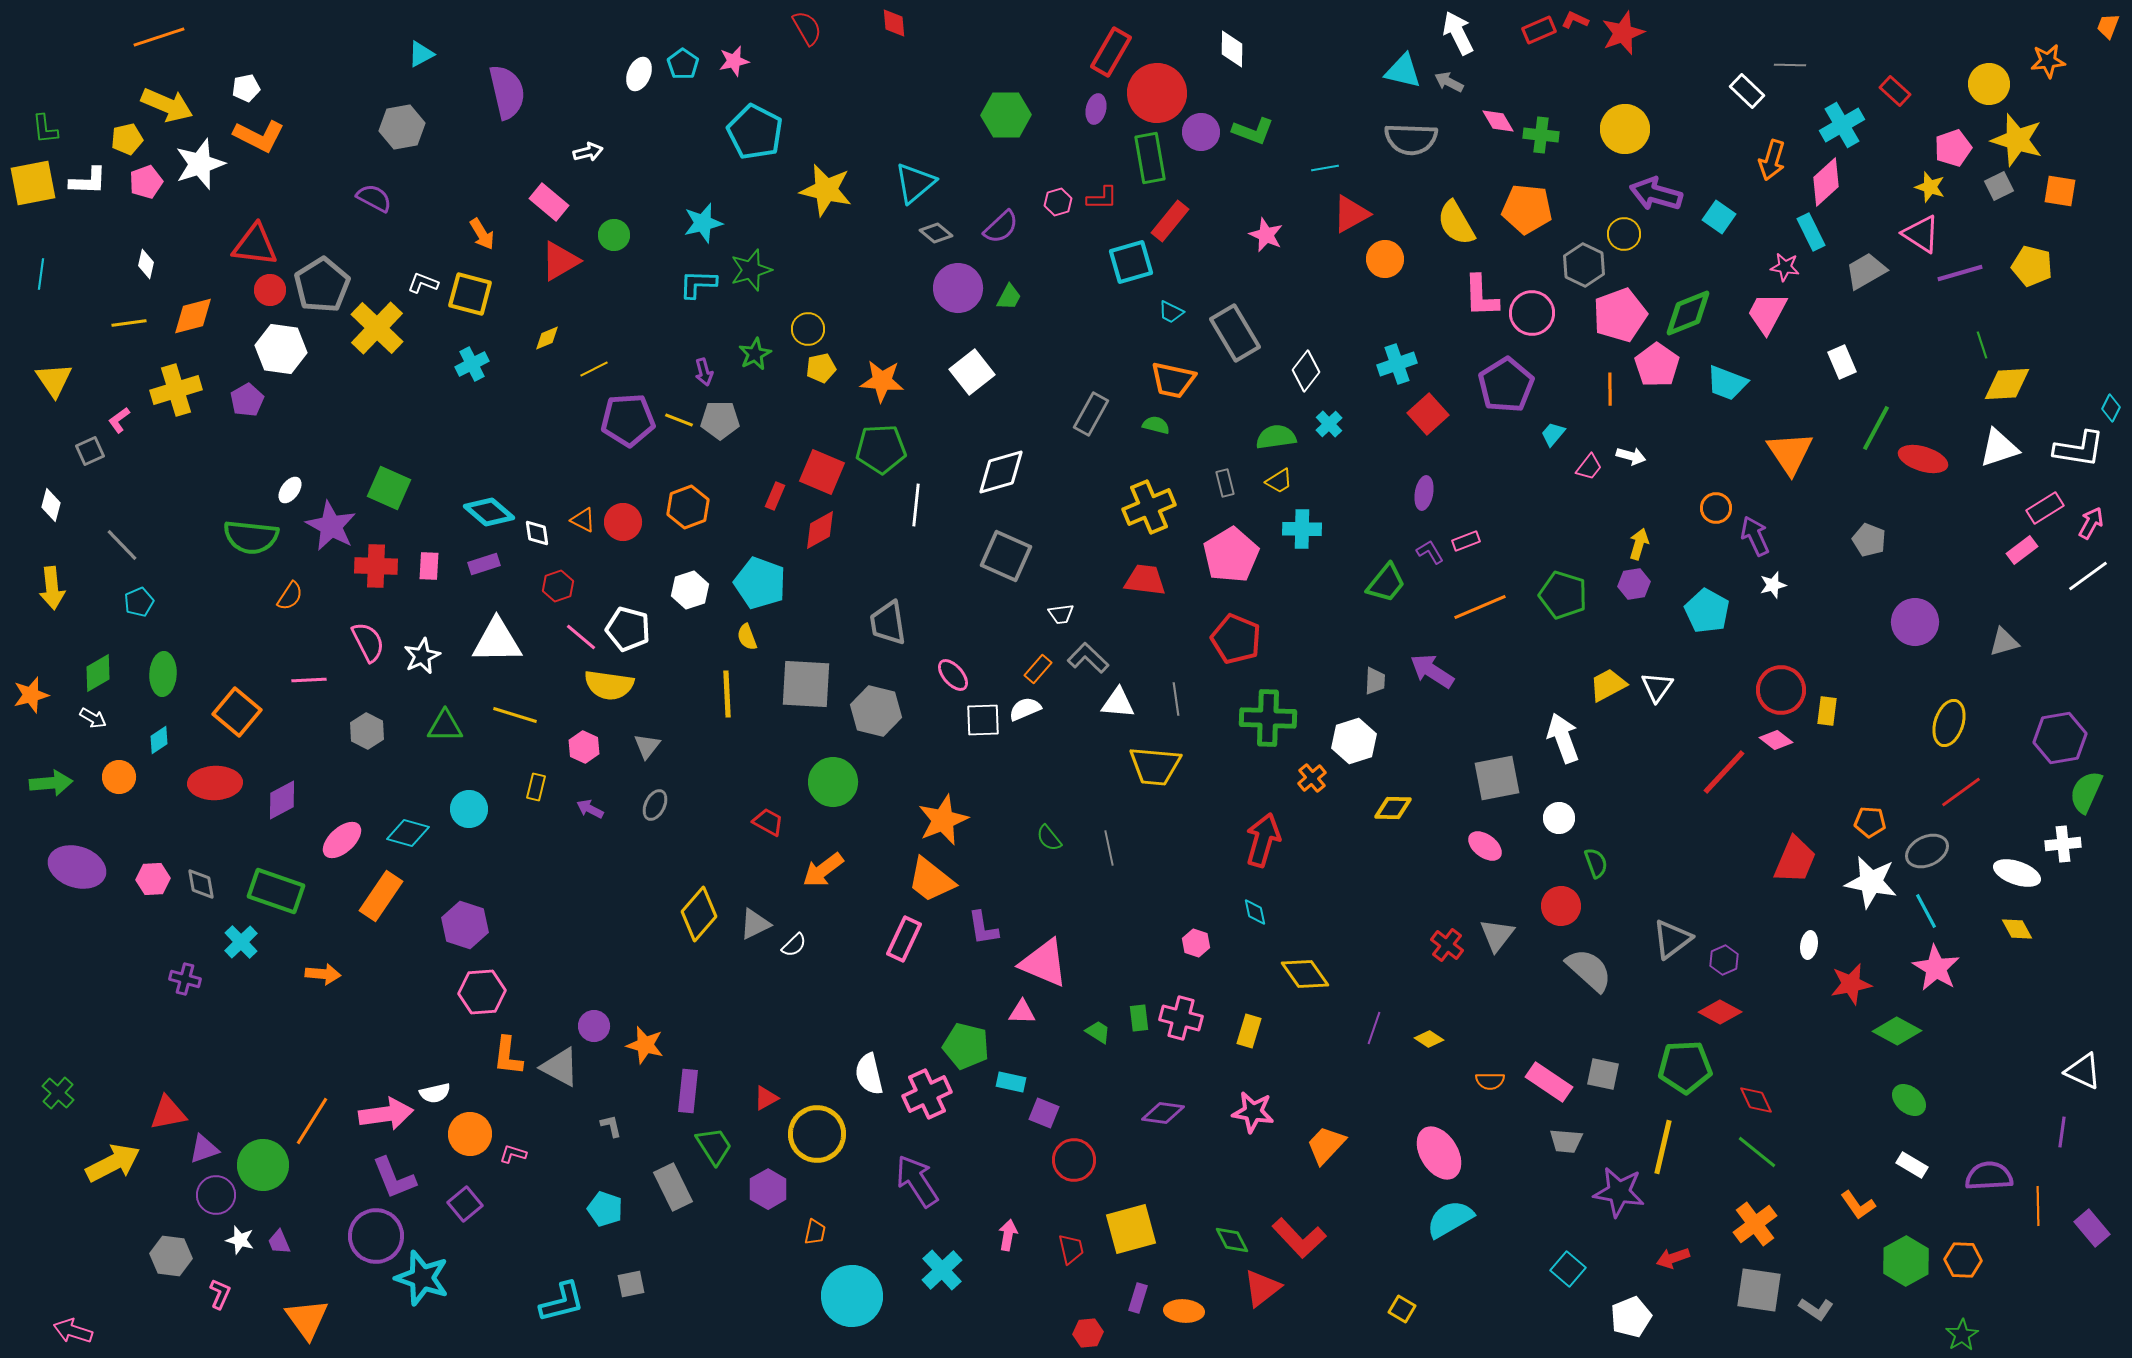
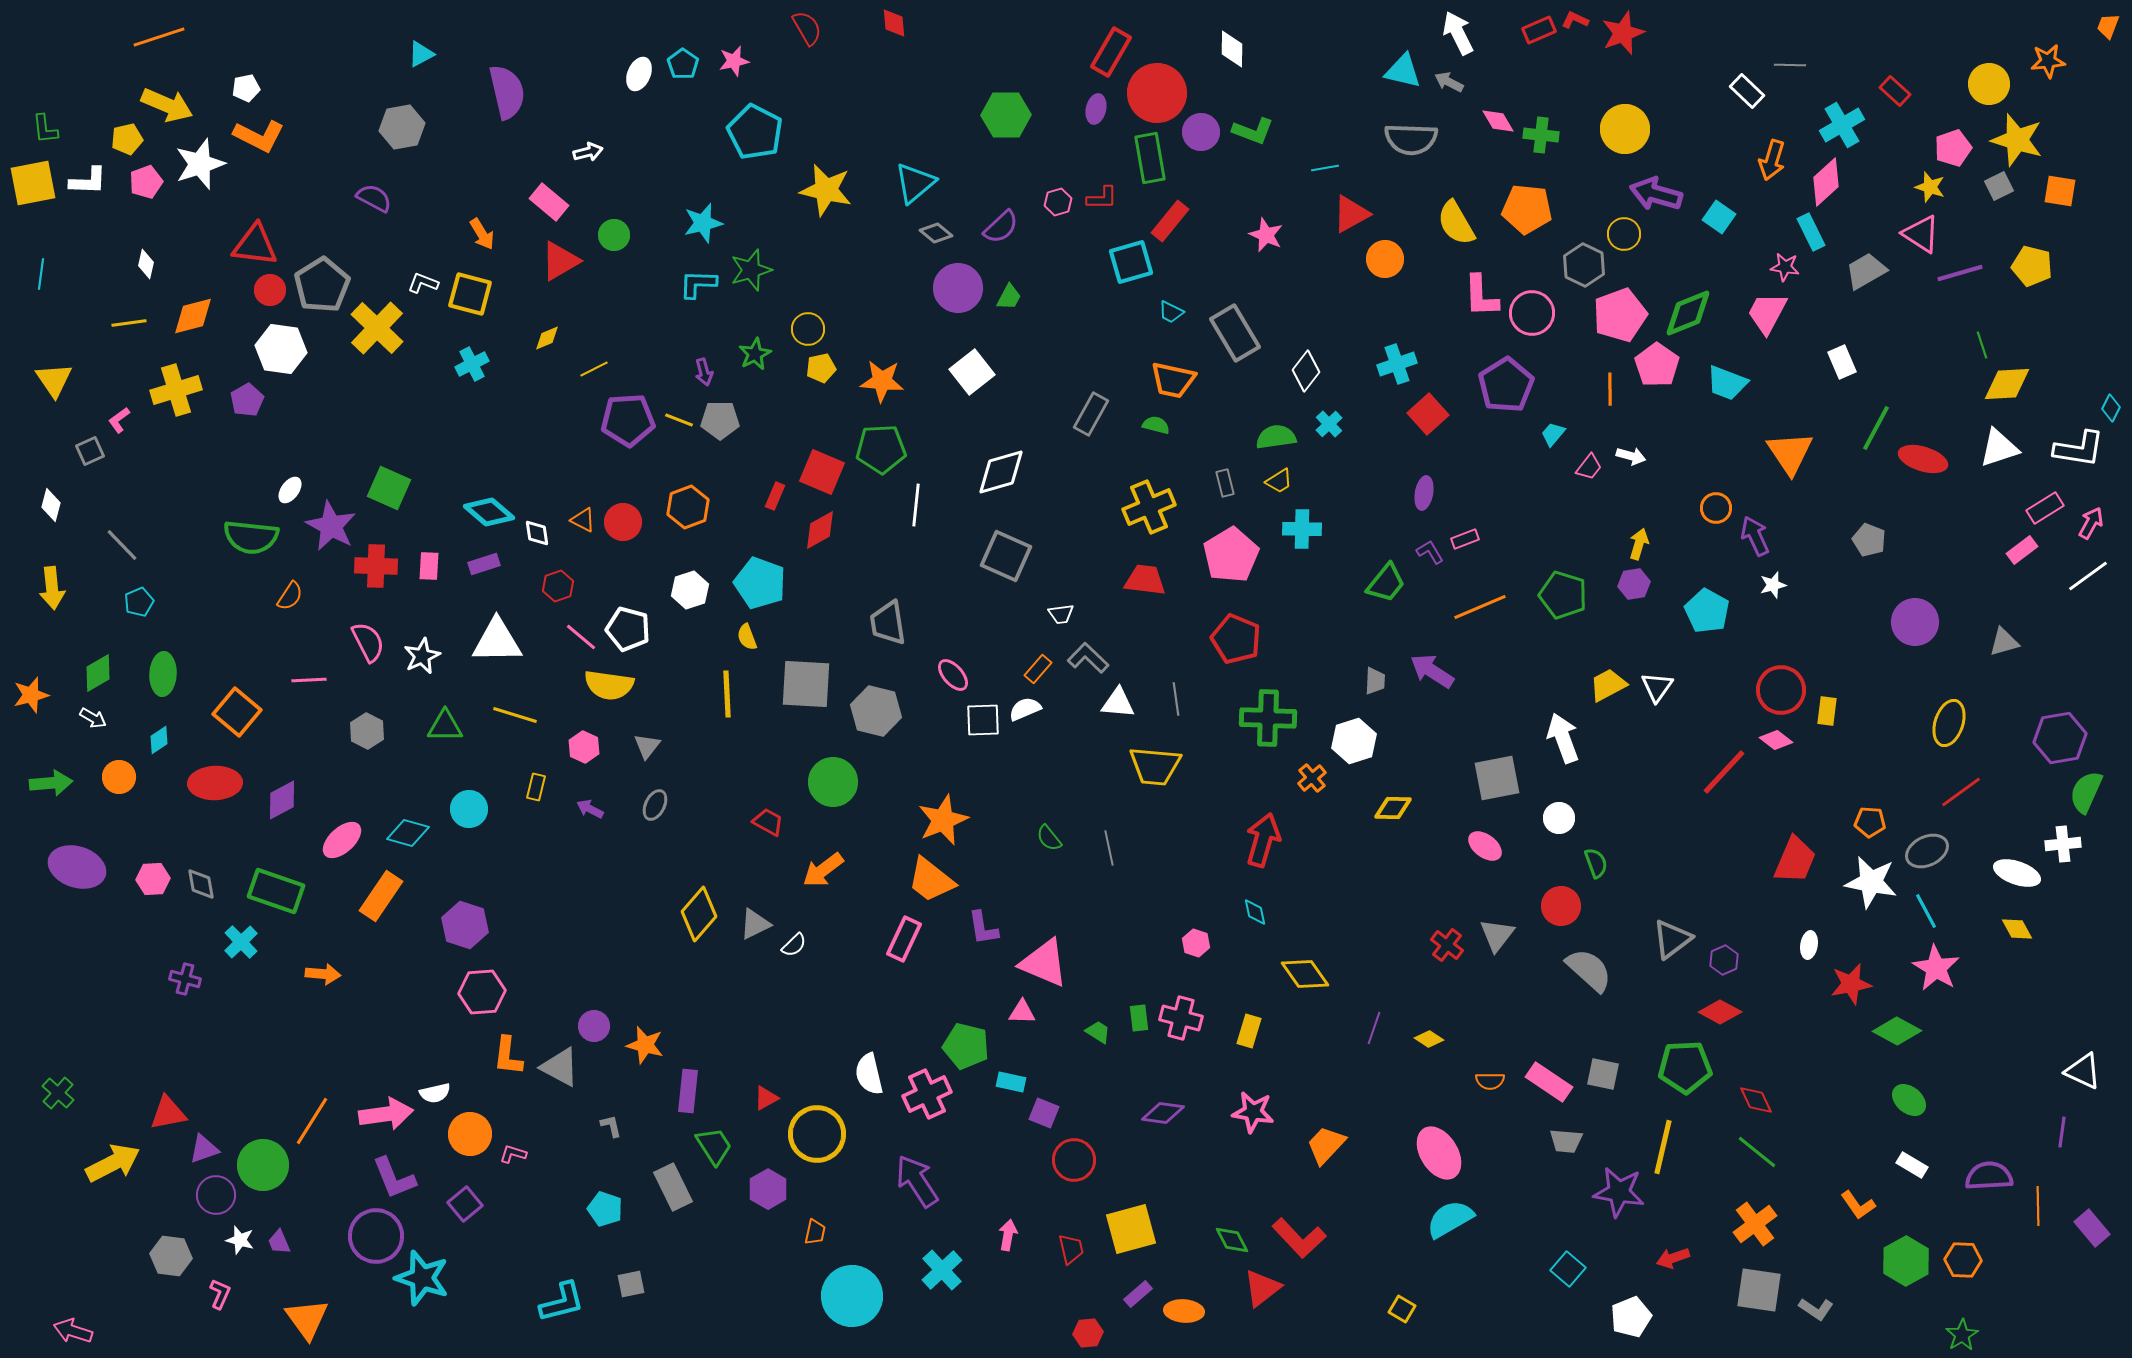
pink rectangle at (1466, 541): moved 1 px left, 2 px up
purple rectangle at (1138, 1298): moved 4 px up; rotated 32 degrees clockwise
